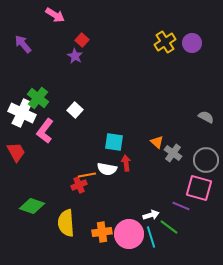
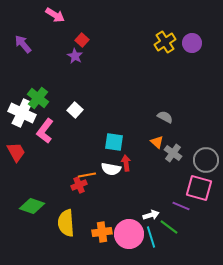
gray semicircle: moved 41 px left
white semicircle: moved 4 px right
